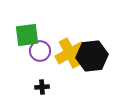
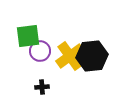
green square: moved 1 px right, 1 px down
yellow cross: moved 3 px down; rotated 8 degrees counterclockwise
